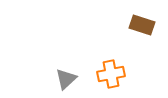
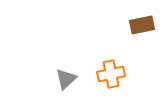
brown rectangle: rotated 30 degrees counterclockwise
